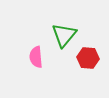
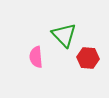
green triangle: rotated 24 degrees counterclockwise
